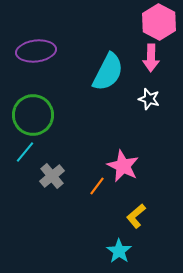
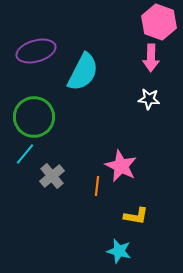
pink hexagon: rotated 8 degrees counterclockwise
purple ellipse: rotated 9 degrees counterclockwise
cyan semicircle: moved 25 px left
white star: rotated 10 degrees counterclockwise
green circle: moved 1 px right, 2 px down
cyan line: moved 2 px down
pink star: moved 2 px left
orange line: rotated 30 degrees counterclockwise
yellow L-shape: rotated 130 degrees counterclockwise
cyan star: rotated 20 degrees counterclockwise
